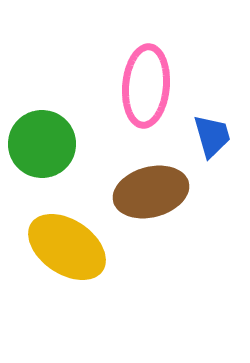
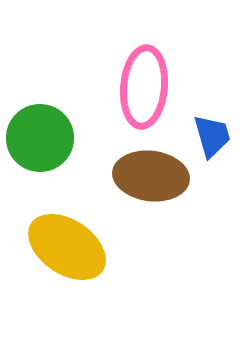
pink ellipse: moved 2 px left, 1 px down
green circle: moved 2 px left, 6 px up
brown ellipse: moved 16 px up; rotated 22 degrees clockwise
